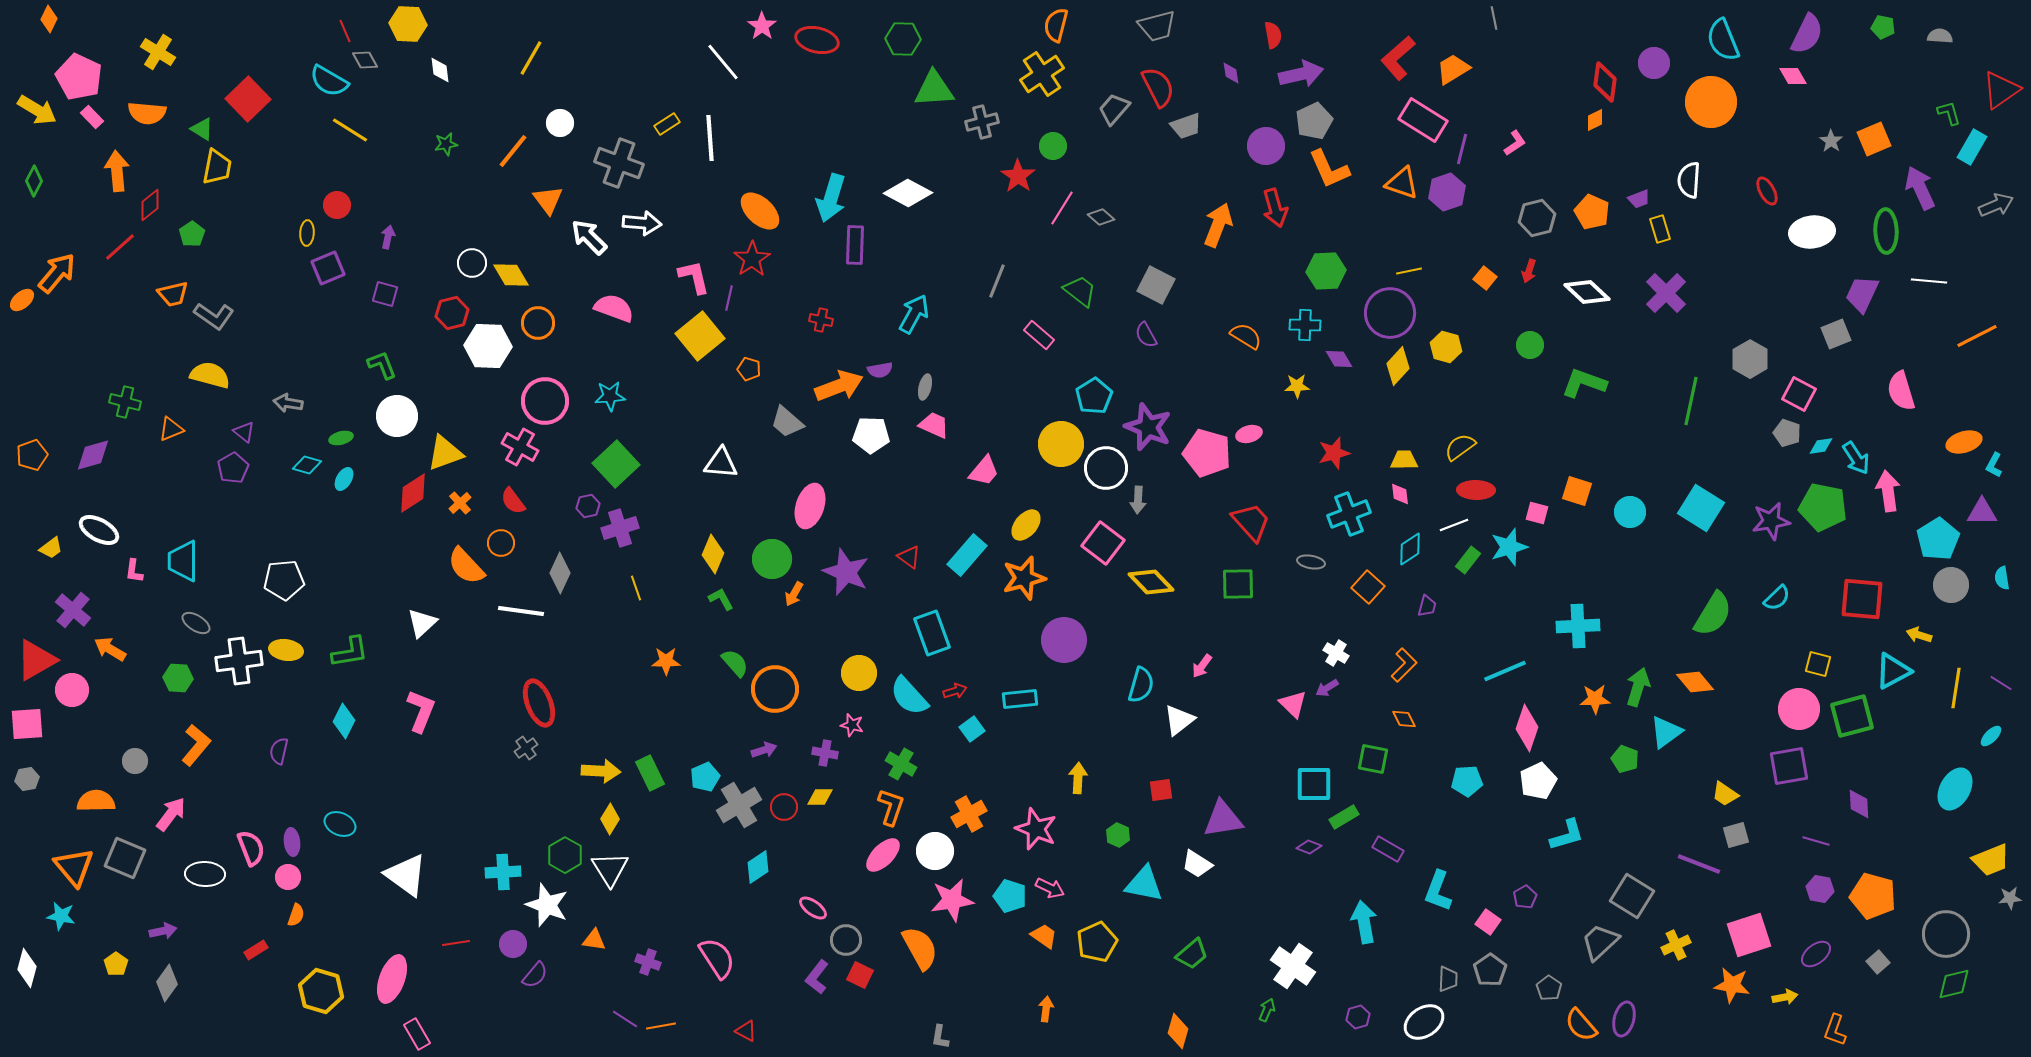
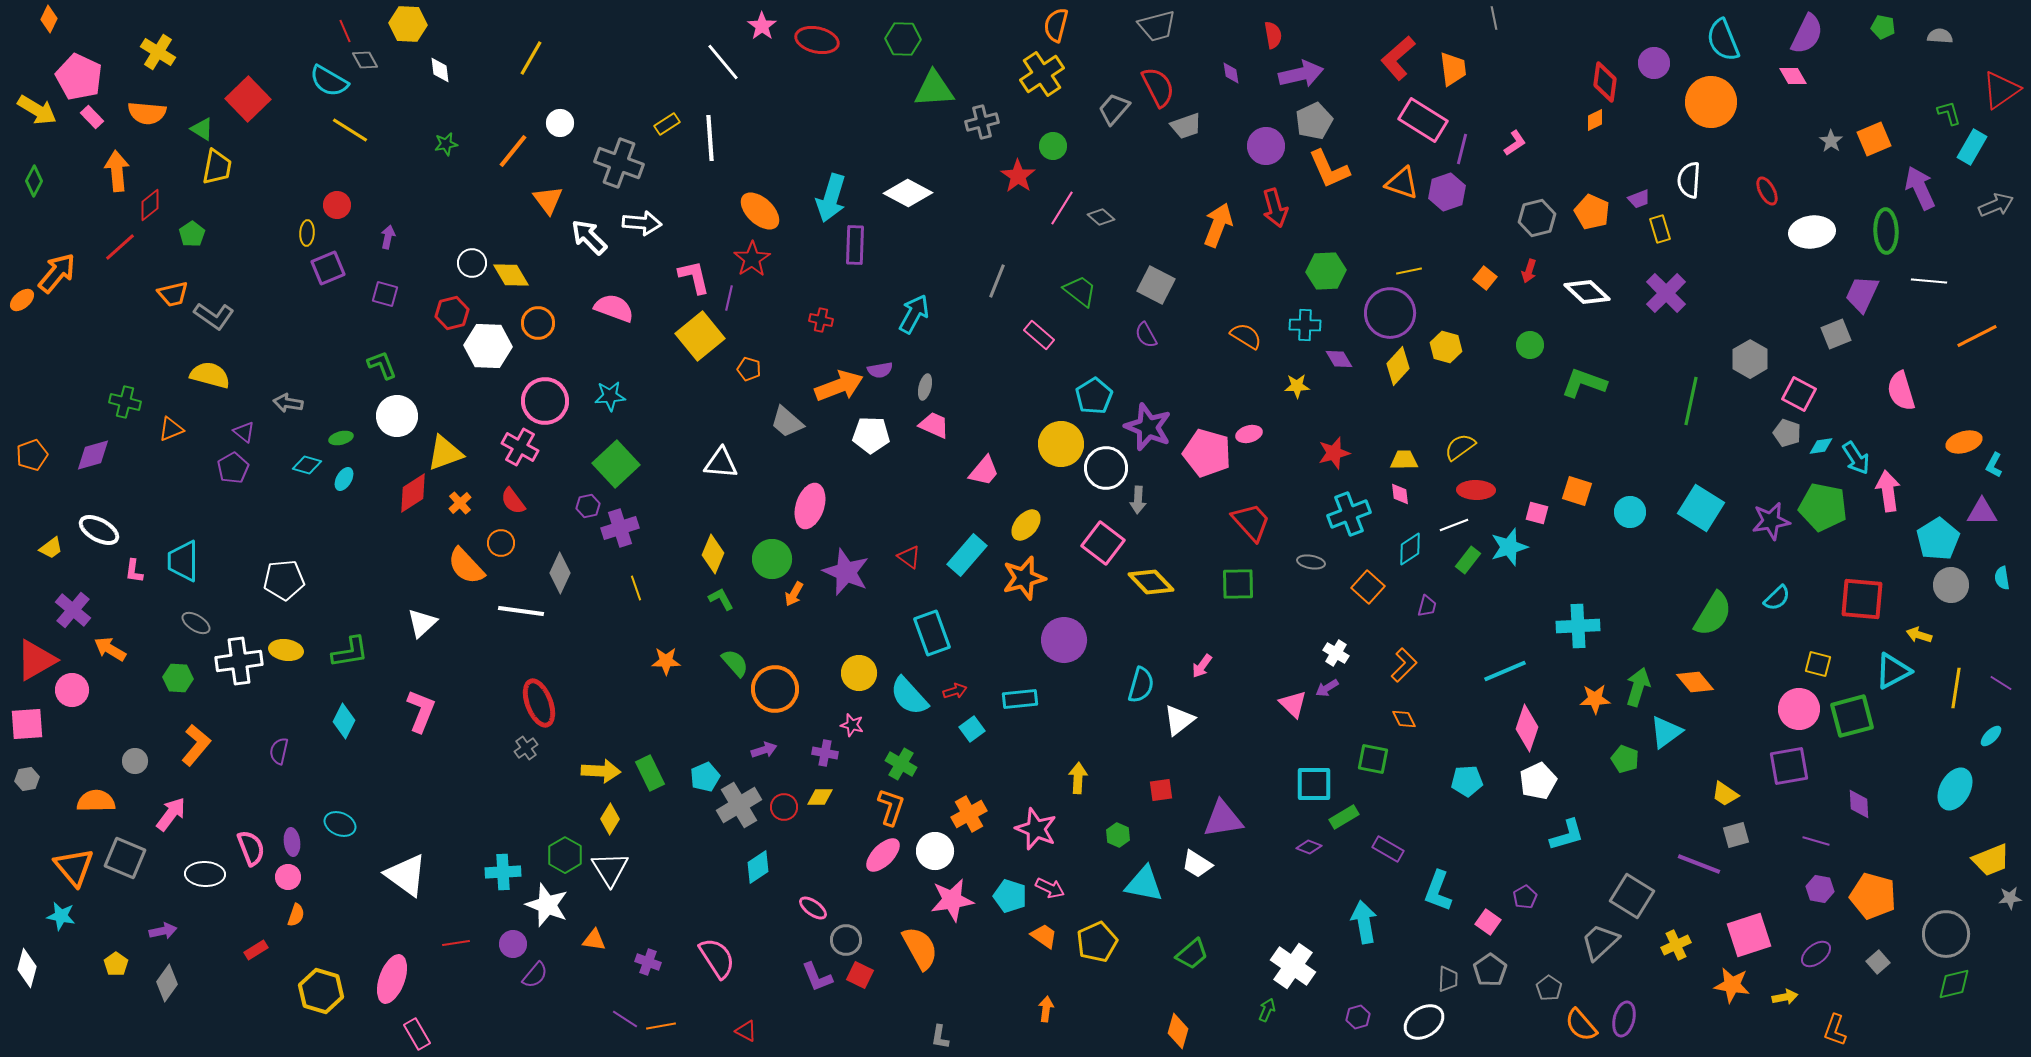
orange trapezoid at (1453, 69): rotated 114 degrees clockwise
purple L-shape at (817, 977): rotated 60 degrees counterclockwise
